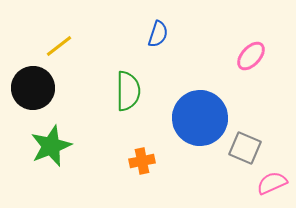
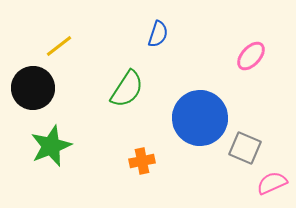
green semicircle: moved 1 px left, 2 px up; rotated 33 degrees clockwise
